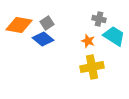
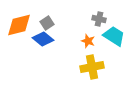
orange diamond: rotated 24 degrees counterclockwise
